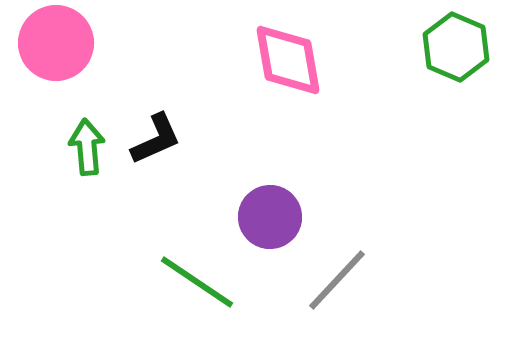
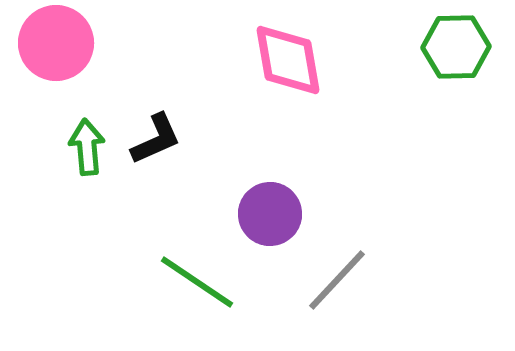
green hexagon: rotated 24 degrees counterclockwise
purple circle: moved 3 px up
